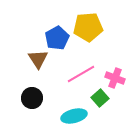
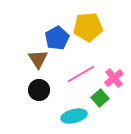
pink cross: moved 1 px left; rotated 30 degrees clockwise
black circle: moved 7 px right, 8 px up
